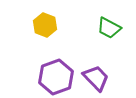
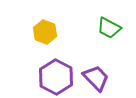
yellow hexagon: moved 7 px down
purple hexagon: rotated 12 degrees counterclockwise
